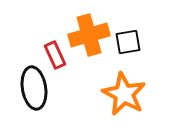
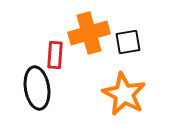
orange cross: moved 2 px up
red rectangle: rotated 28 degrees clockwise
black ellipse: moved 3 px right
